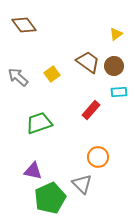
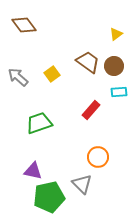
green pentagon: moved 1 px left, 1 px up; rotated 12 degrees clockwise
